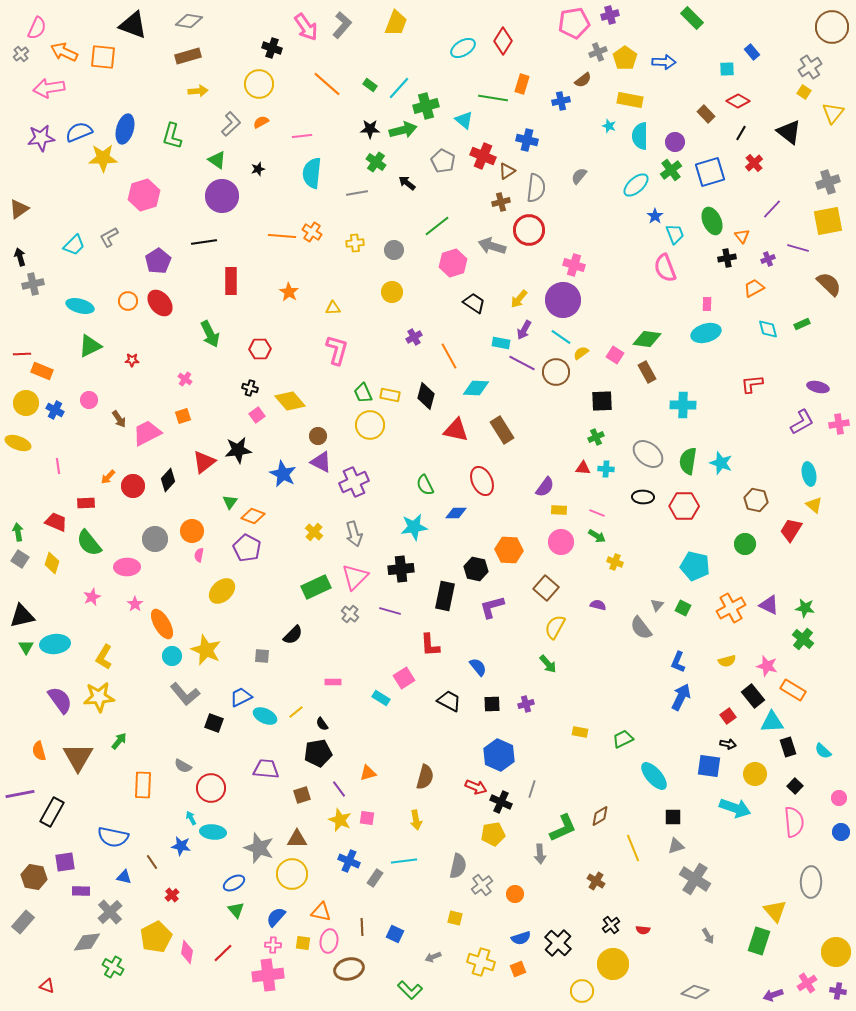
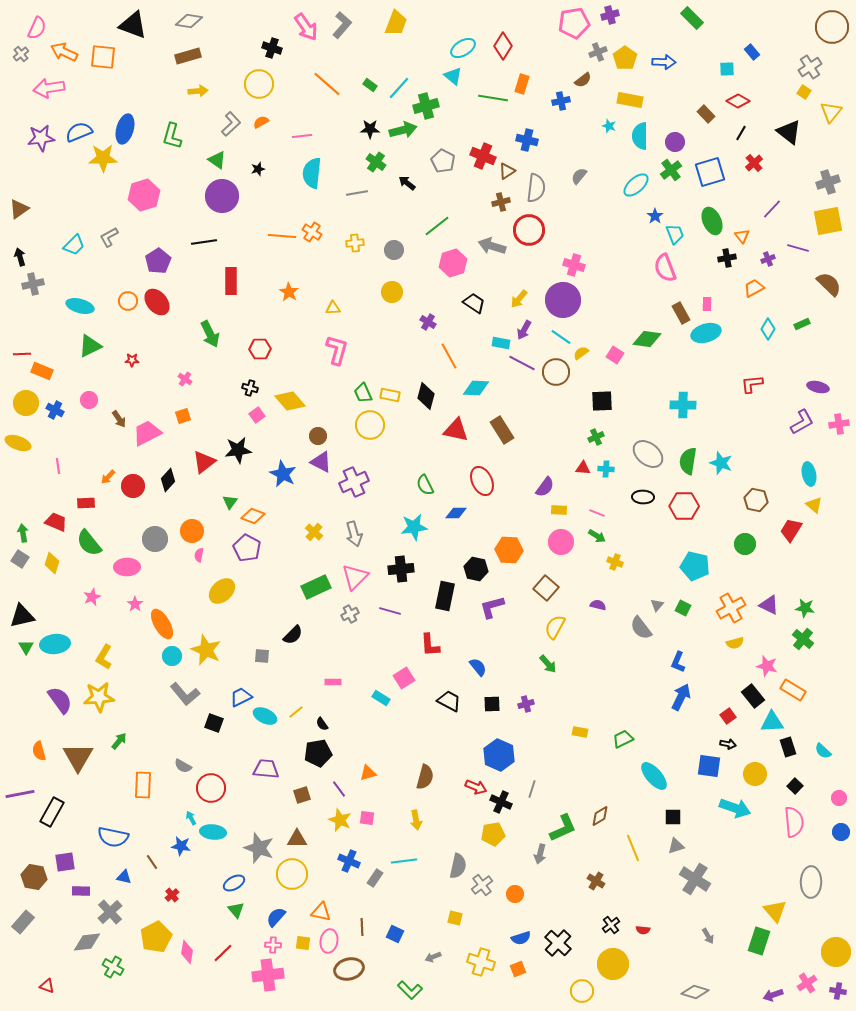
red diamond at (503, 41): moved 5 px down
yellow triangle at (833, 113): moved 2 px left, 1 px up
cyan triangle at (464, 120): moved 11 px left, 44 px up
red ellipse at (160, 303): moved 3 px left, 1 px up
cyan diamond at (768, 329): rotated 45 degrees clockwise
purple cross at (414, 337): moved 14 px right, 15 px up; rotated 28 degrees counterclockwise
brown rectangle at (647, 372): moved 34 px right, 59 px up
green arrow at (18, 532): moved 5 px right, 1 px down
gray cross at (350, 614): rotated 24 degrees clockwise
yellow semicircle at (727, 661): moved 8 px right, 18 px up
gray arrow at (540, 854): rotated 18 degrees clockwise
